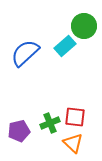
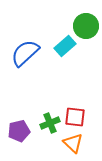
green circle: moved 2 px right
